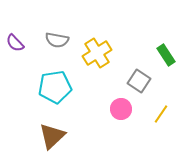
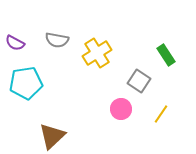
purple semicircle: rotated 18 degrees counterclockwise
cyan pentagon: moved 29 px left, 4 px up
